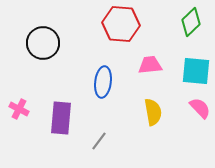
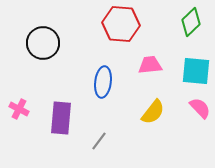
yellow semicircle: rotated 48 degrees clockwise
